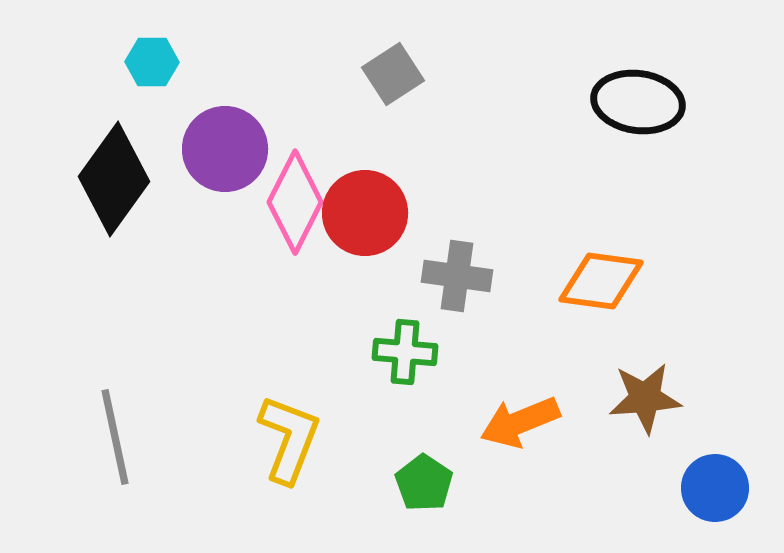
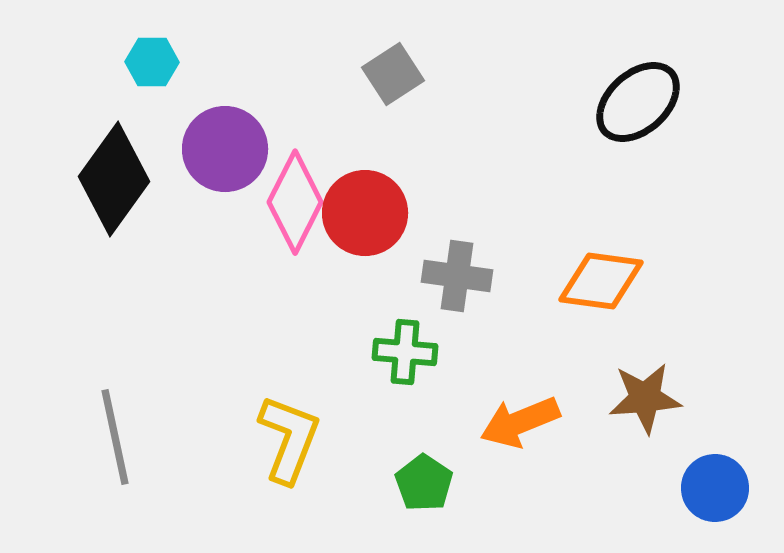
black ellipse: rotated 50 degrees counterclockwise
